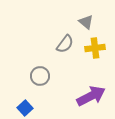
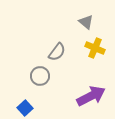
gray semicircle: moved 8 px left, 8 px down
yellow cross: rotated 30 degrees clockwise
